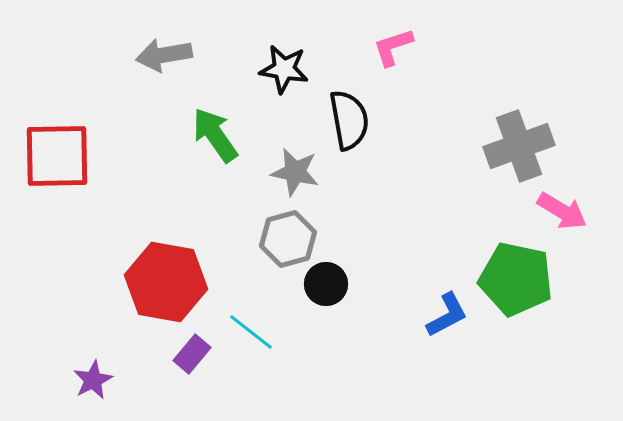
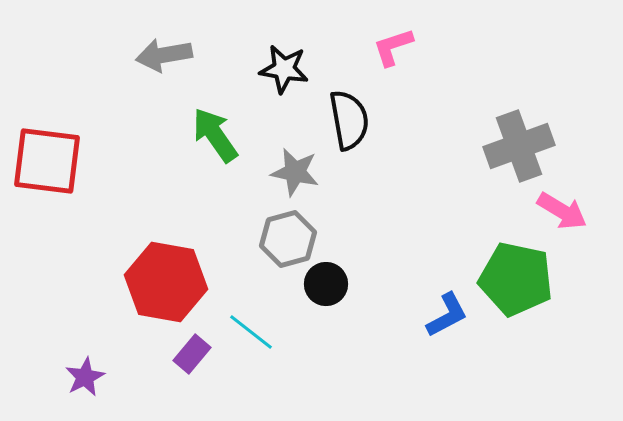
red square: moved 10 px left, 5 px down; rotated 8 degrees clockwise
purple star: moved 8 px left, 3 px up
